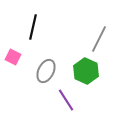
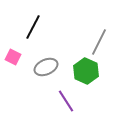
black line: rotated 15 degrees clockwise
gray line: moved 3 px down
gray ellipse: moved 4 px up; rotated 40 degrees clockwise
purple line: moved 1 px down
